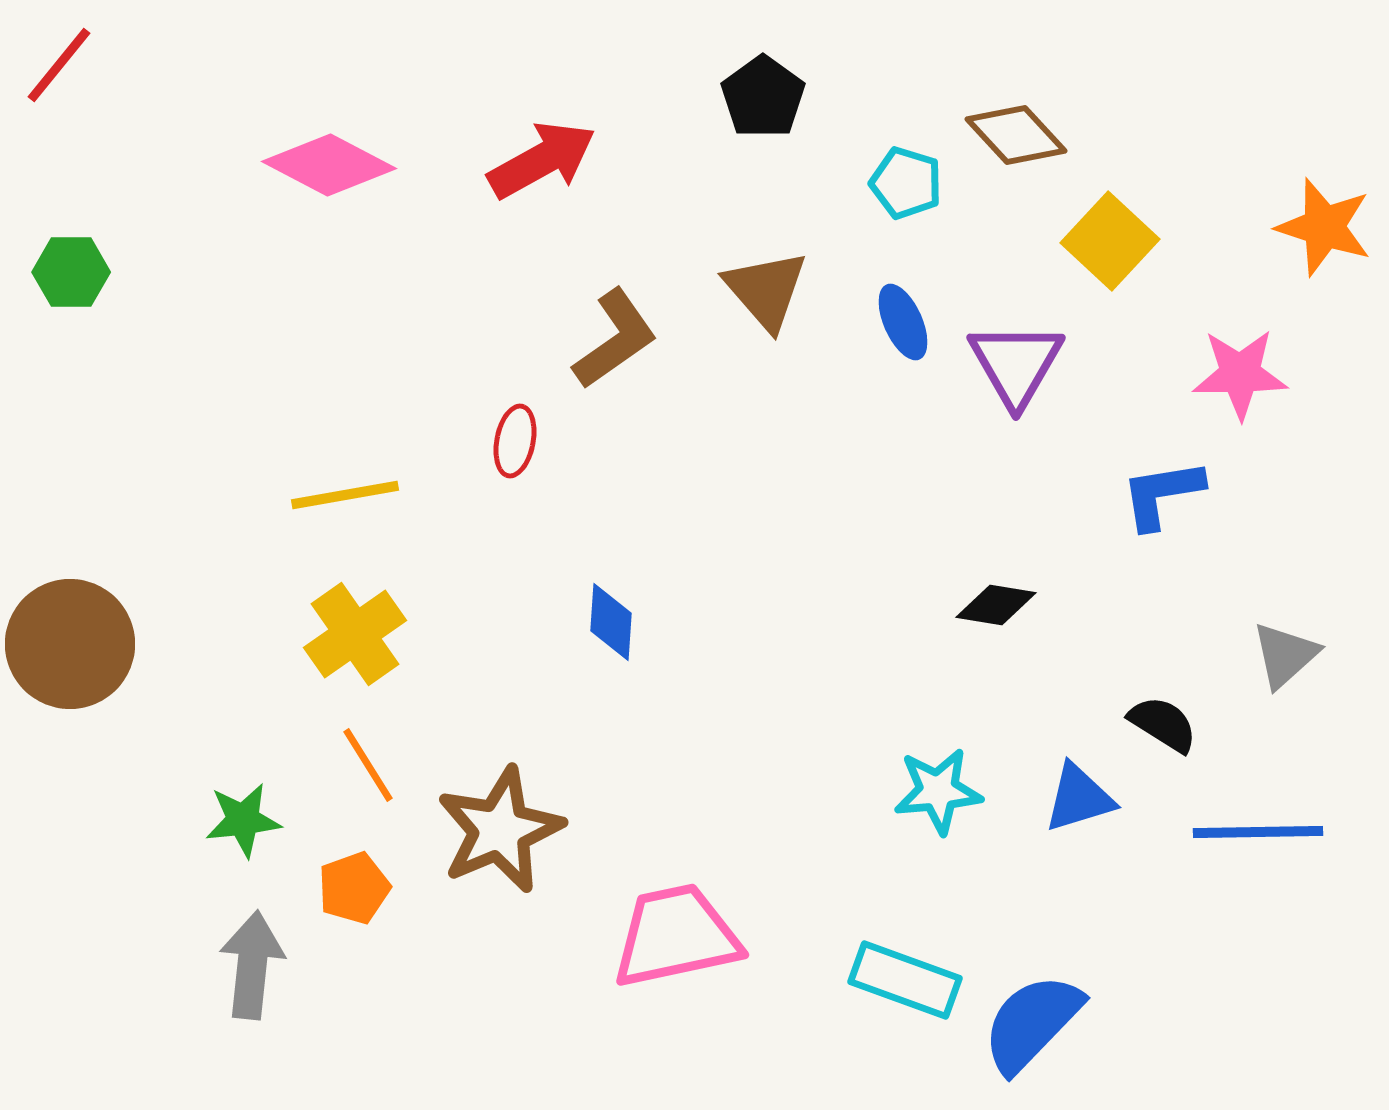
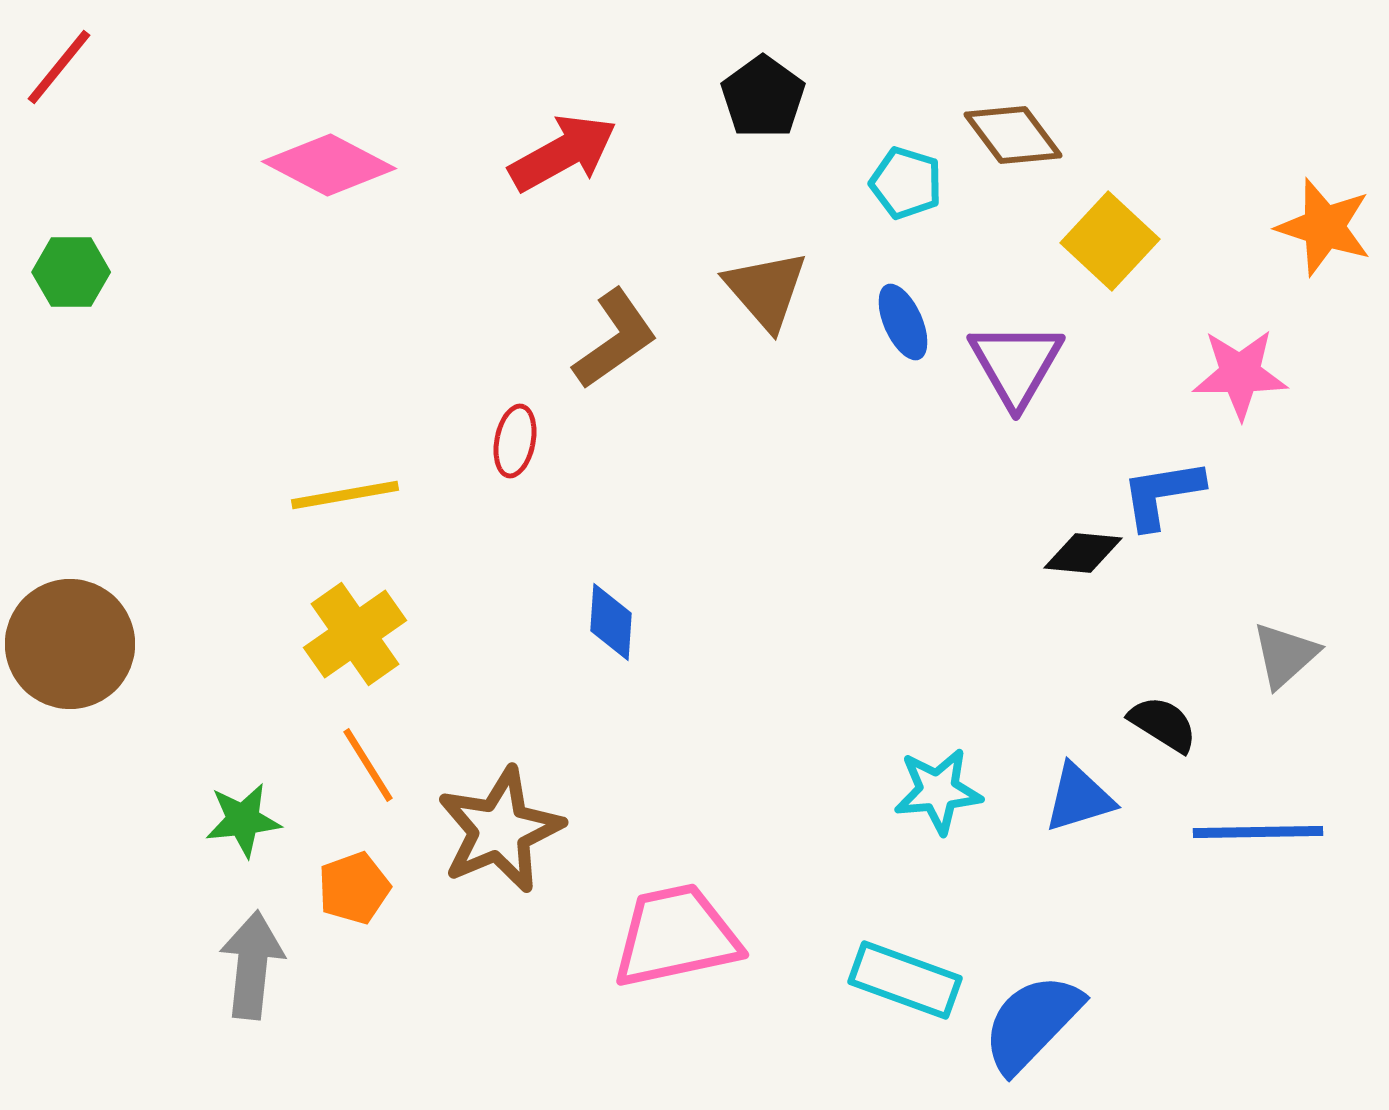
red line: moved 2 px down
brown diamond: moved 3 px left; rotated 6 degrees clockwise
red arrow: moved 21 px right, 7 px up
black diamond: moved 87 px right, 52 px up; rotated 4 degrees counterclockwise
